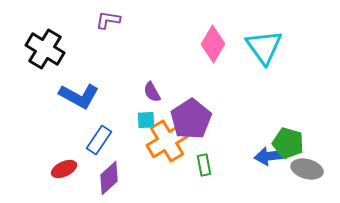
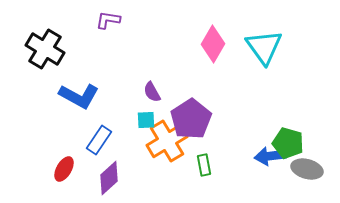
red ellipse: rotated 35 degrees counterclockwise
